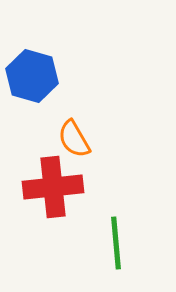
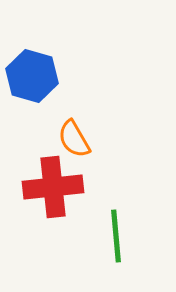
green line: moved 7 px up
